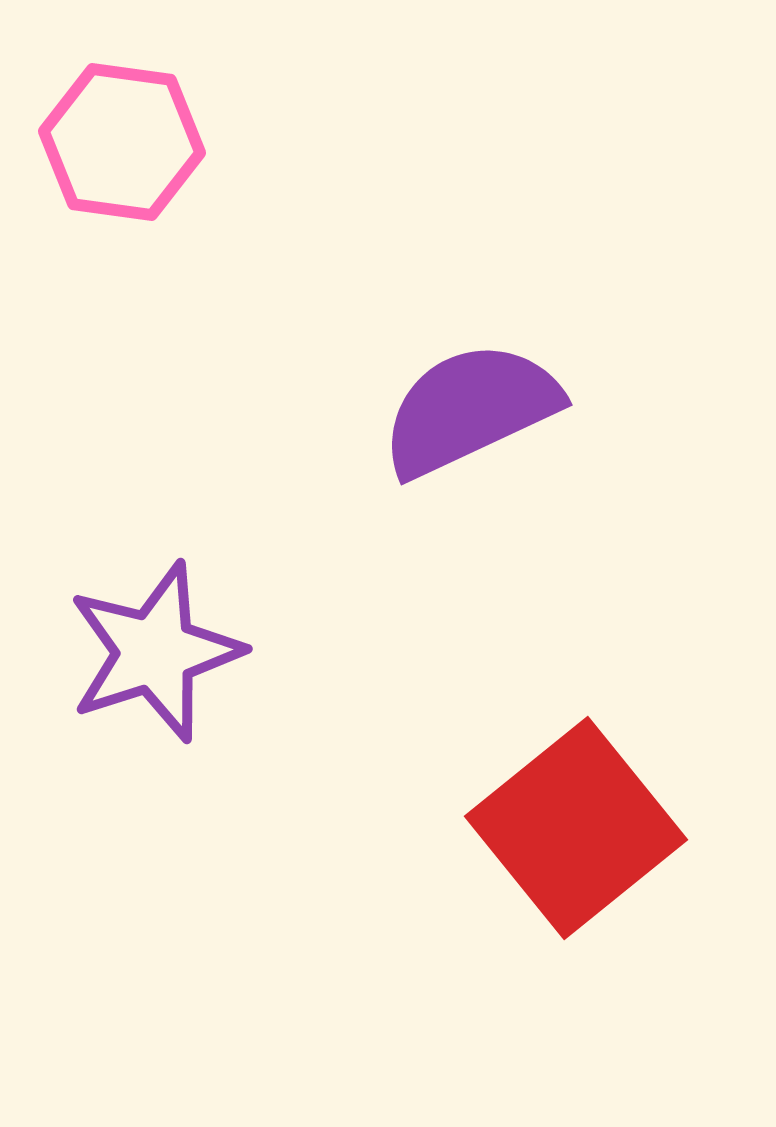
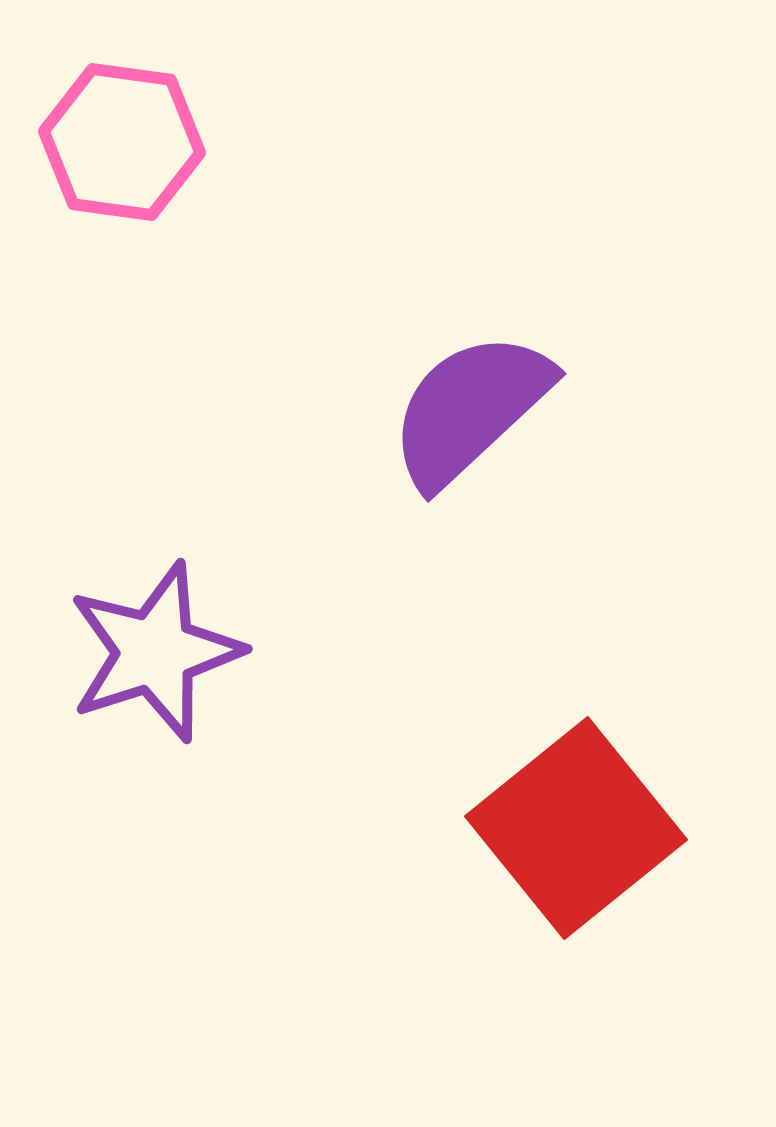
purple semicircle: rotated 18 degrees counterclockwise
